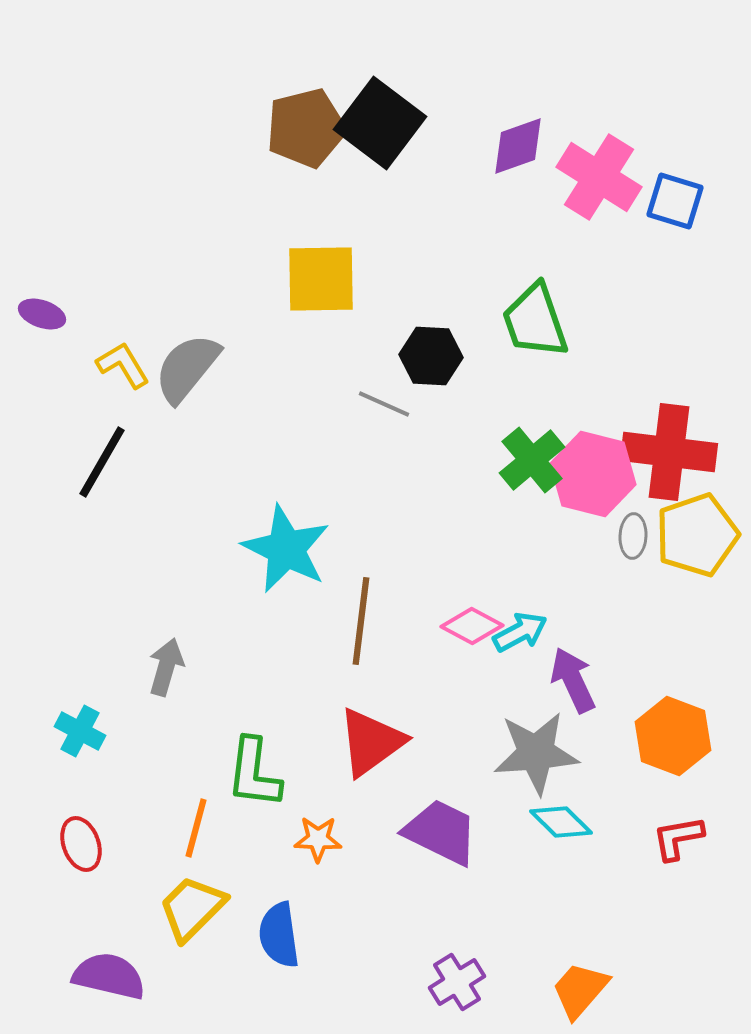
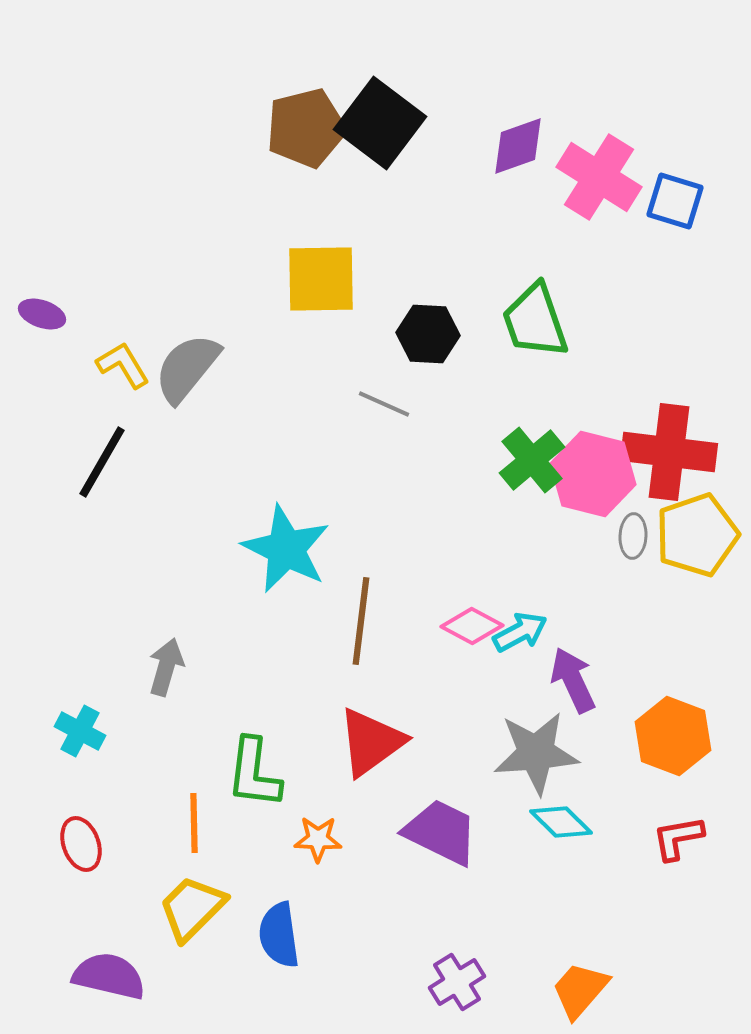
black hexagon: moved 3 px left, 22 px up
orange line: moved 2 px left, 5 px up; rotated 16 degrees counterclockwise
